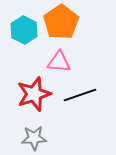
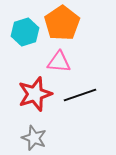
orange pentagon: moved 1 px right, 1 px down
cyan hexagon: moved 1 px right, 2 px down; rotated 16 degrees clockwise
red star: moved 1 px right
gray star: rotated 25 degrees clockwise
